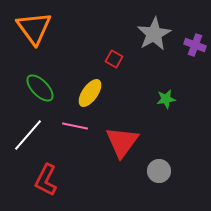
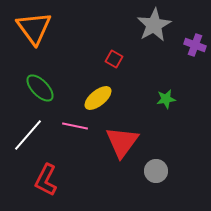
gray star: moved 9 px up
yellow ellipse: moved 8 px right, 5 px down; rotated 16 degrees clockwise
gray circle: moved 3 px left
